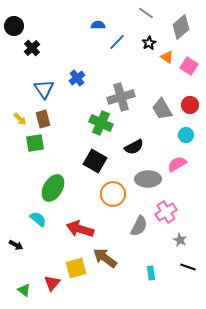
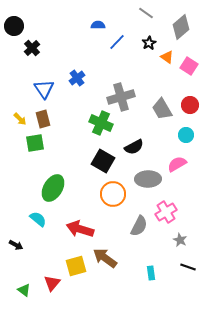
black square: moved 8 px right
yellow square: moved 2 px up
